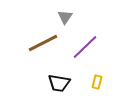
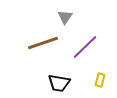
brown line: rotated 8 degrees clockwise
yellow rectangle: moved 3 px right, 2 px up
